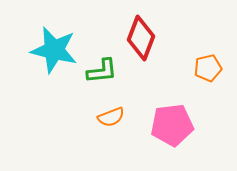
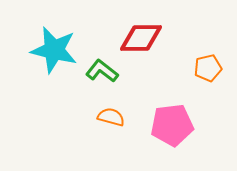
red diamond: rotated 69 degrees clockwise
green L-shape: rotated 136 degrees counterclockwise
orange semicircle: rotated 144 degrees counterclockwise
